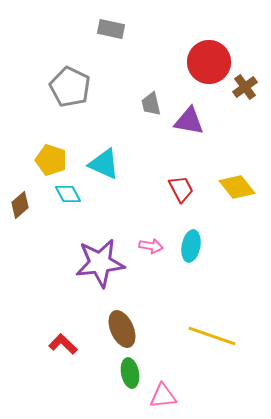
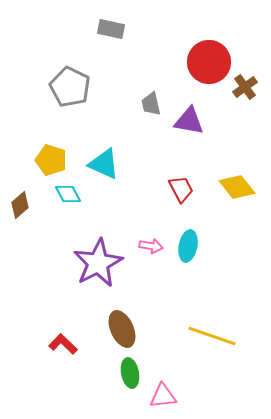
cyan ellipse: moved 3 px left
purple star: moved 2 px left; rotated 21 degrees counterclockwise
